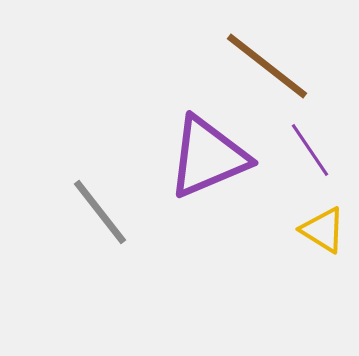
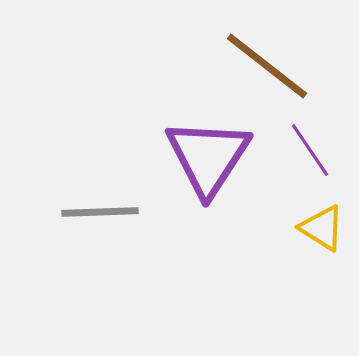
purple triangle: rotated 34 degrees counterclockwise
gray line: rotated 54 degrees counterclockwise
yellow triangle: moved 1 px left, 2 px up
